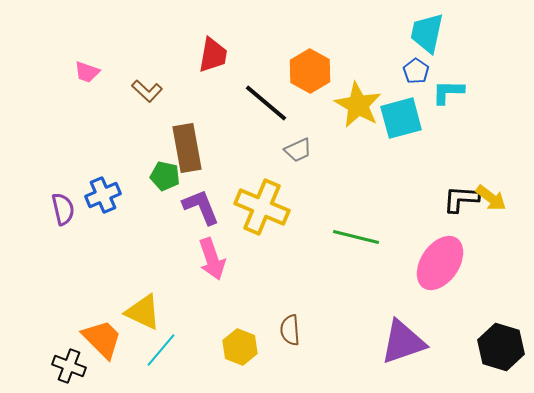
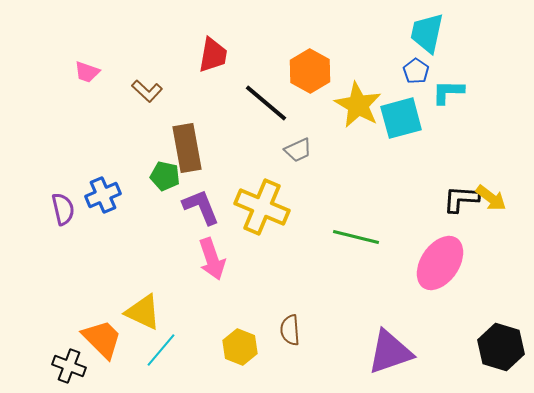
purple triangle: moved 13 px left, 10 px down
